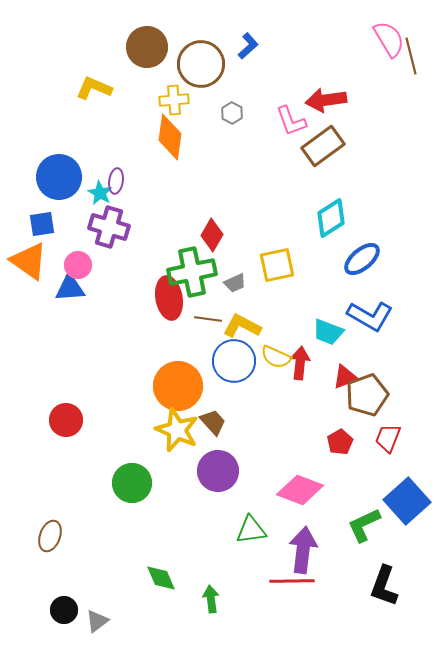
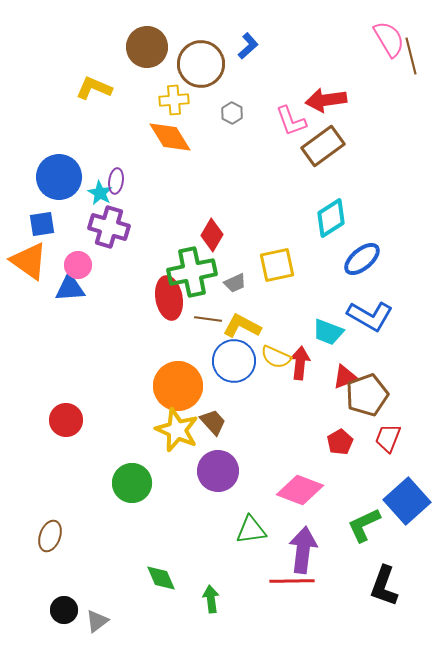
orange diamond at (170, 137): rotated 39 degrees counterclockwise
